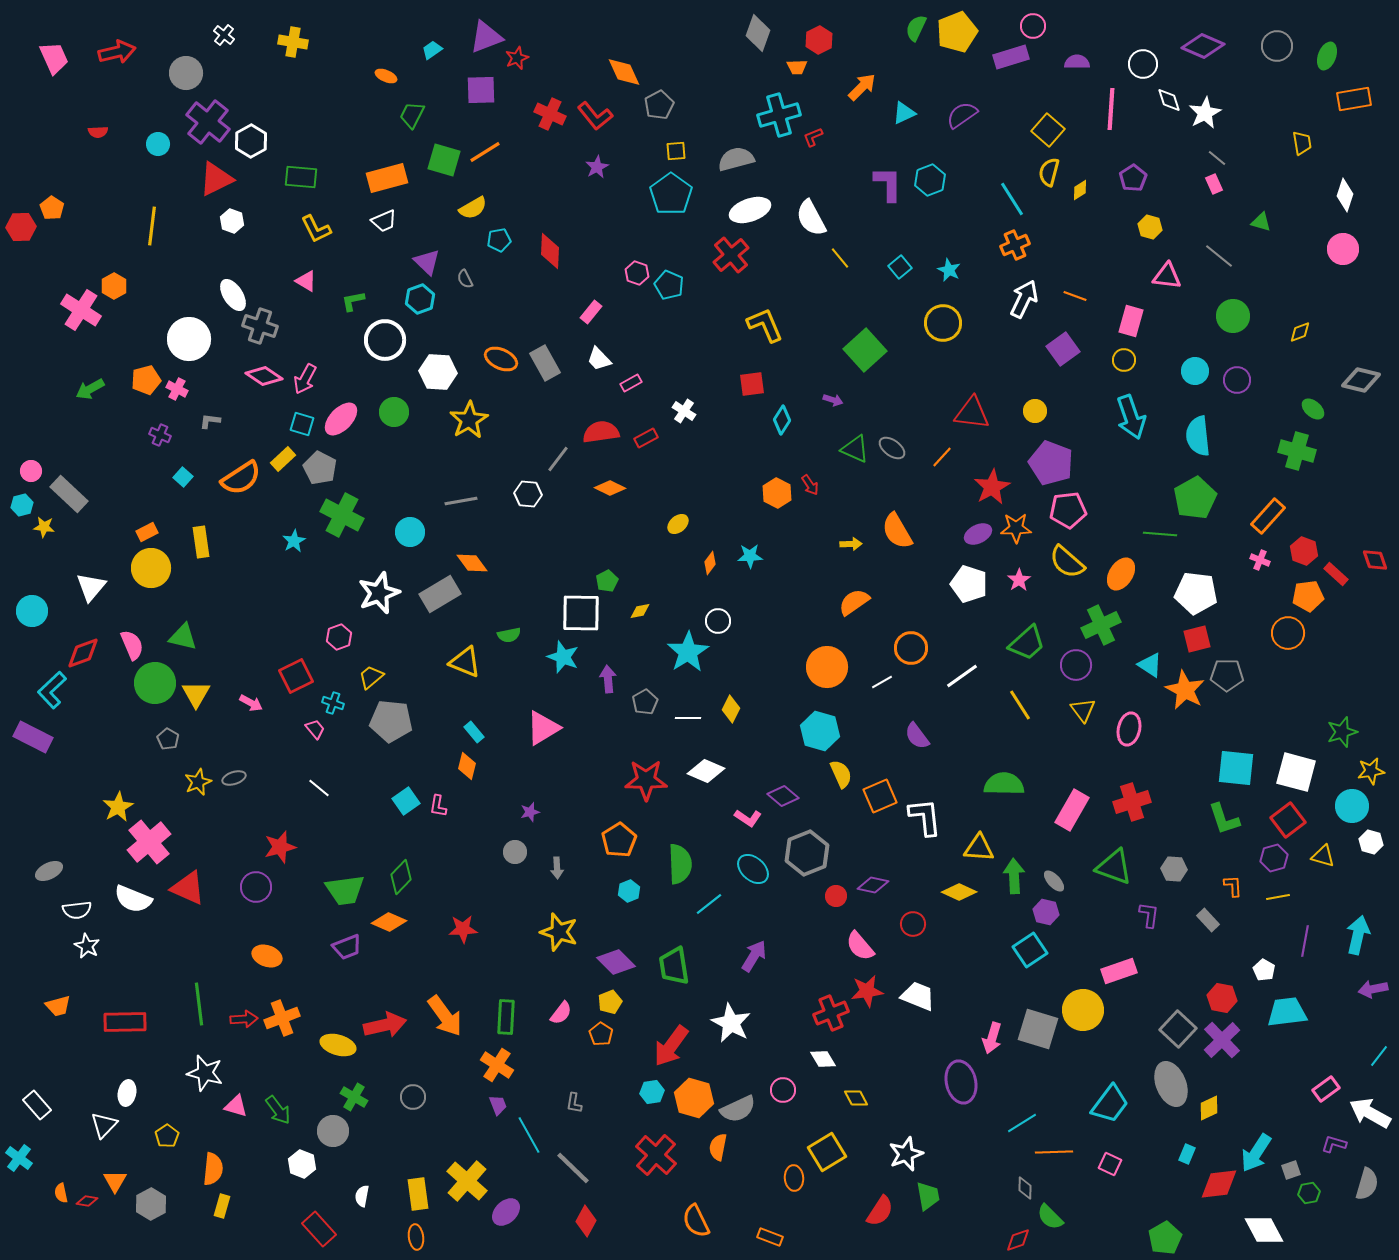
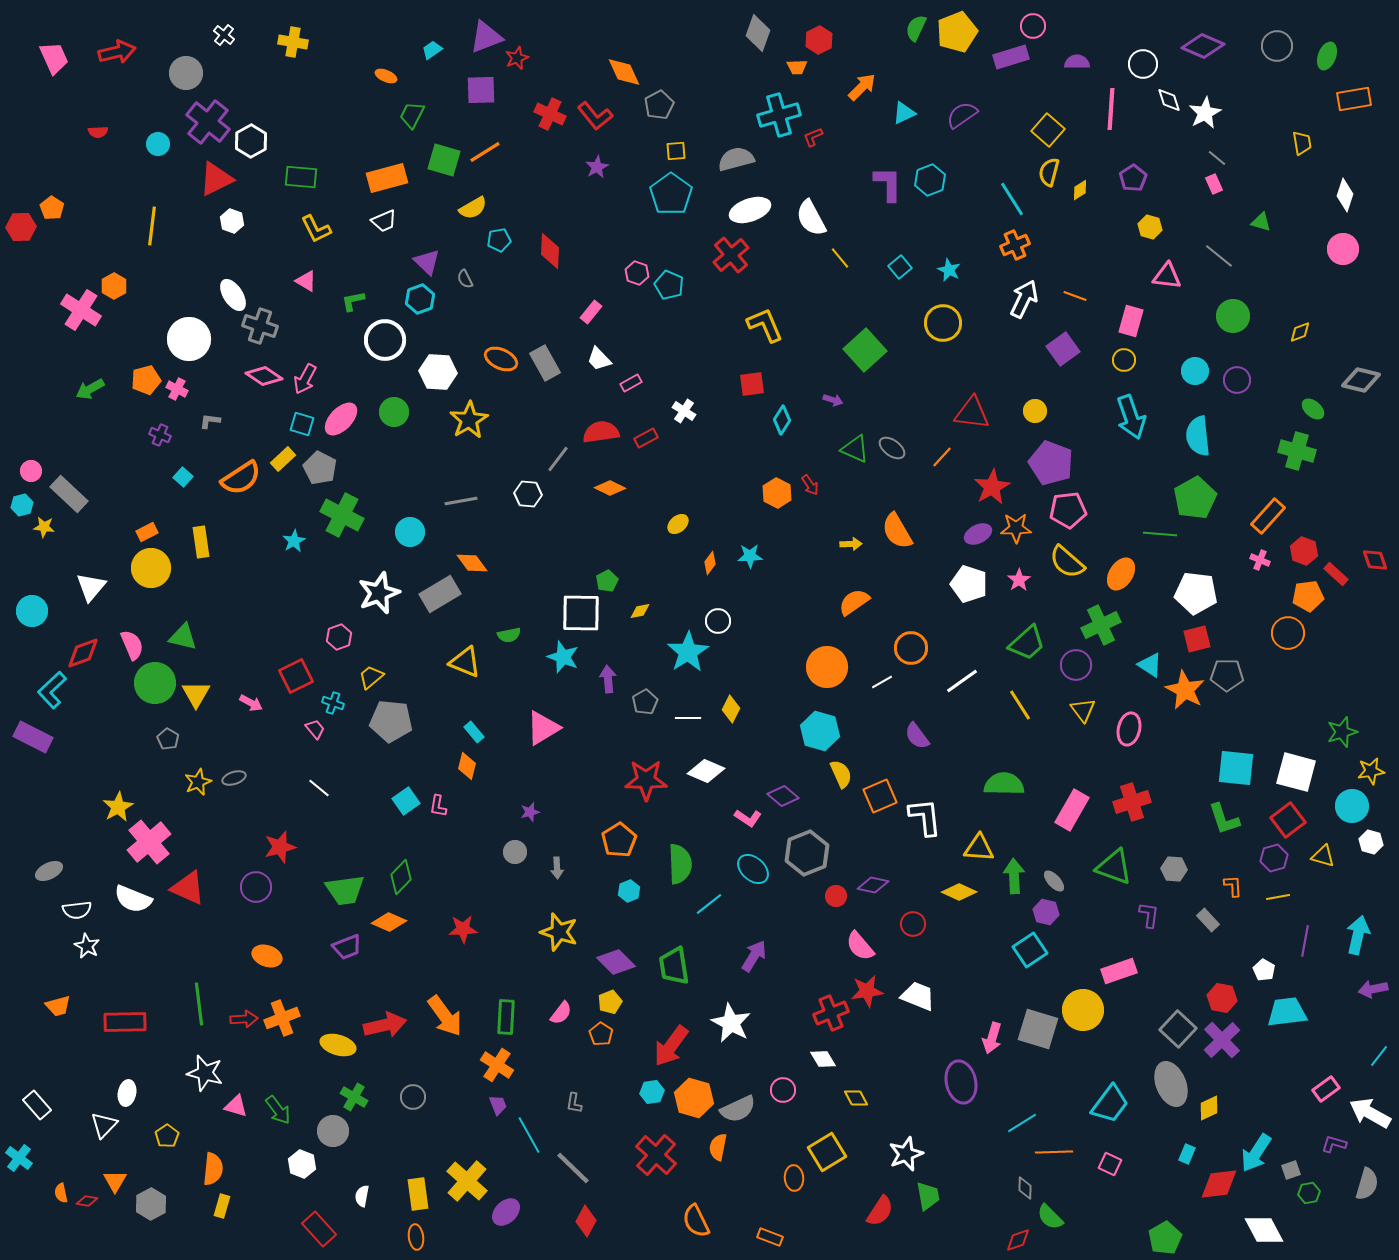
white line at (962, 676): moved 5 px down
